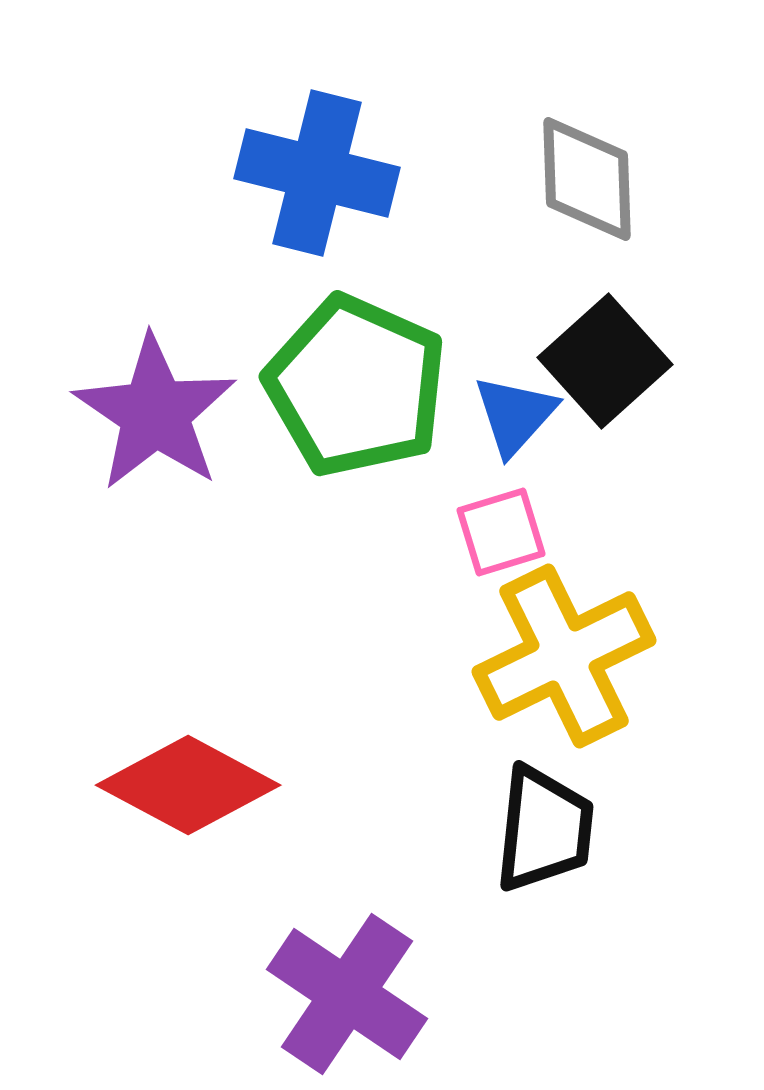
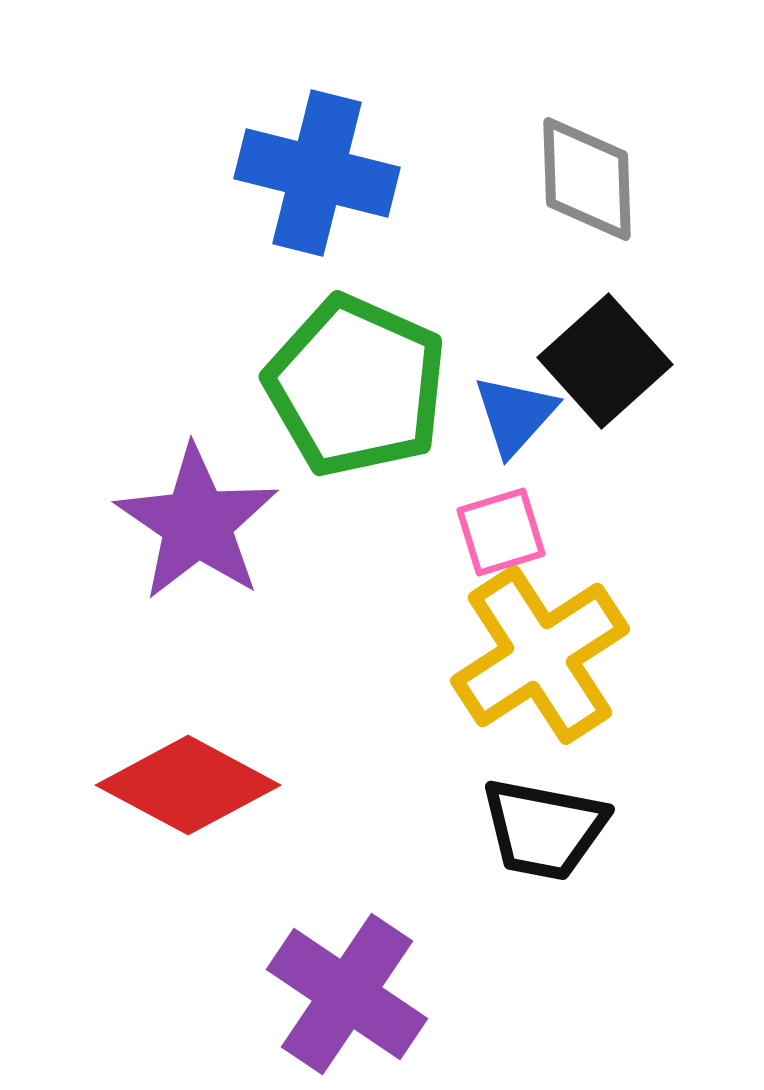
purple star: moved 42 px right, 110 px down
yellow cross: moved 24 px left, 1 px up; rotated 7 degrees counterclockwise
black trapezoid: rotated 95 degrees clockwise
